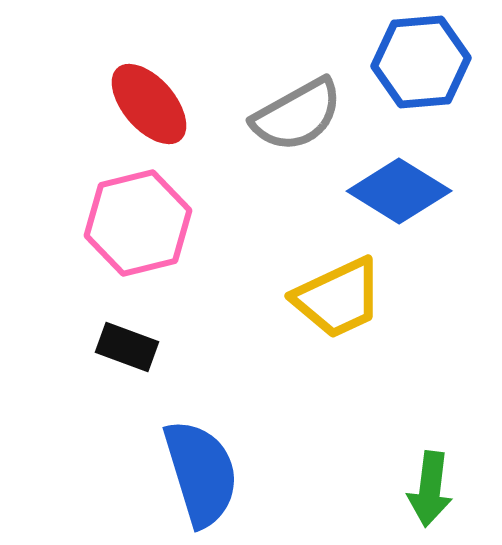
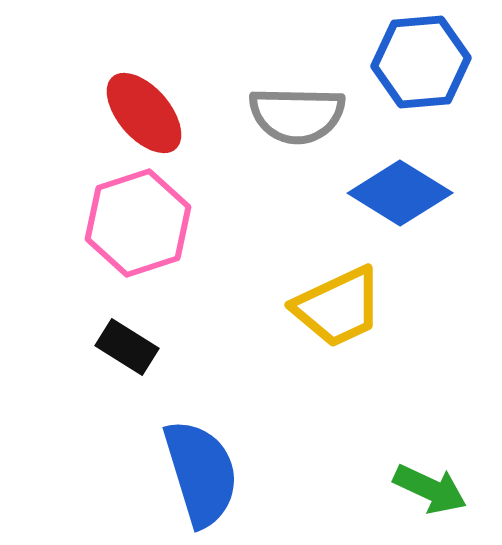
red ellipse: moved 5 px left, 9 px down
gray semicircle: rotated 30 degrees clockwise
blue diamond: moved 1 px right, 2 px down
pink hexagon: rotated 4 degrees counterclockwise
yellow trapezoid: moved 9 px down
black rectangle: rotated 12 degrees clockwise
green arrow: rotated 72 degrees counterclockwise
